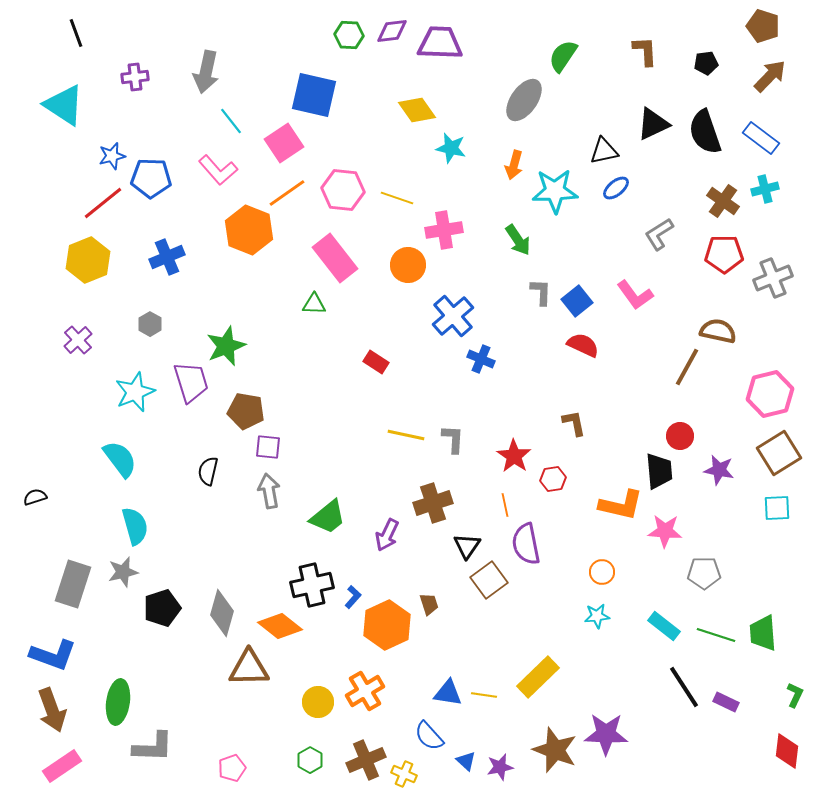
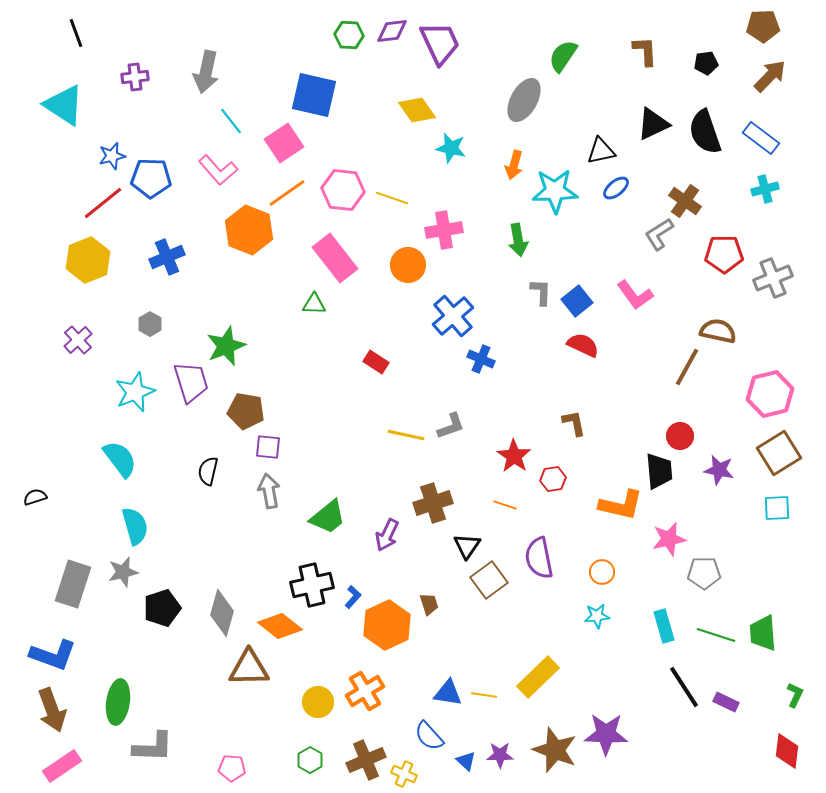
brown pentagon at (763, 26): rotated 20 degrees counterclockwise
purple trapezoid at (440, 43): rotated 63 degrees clockwise
gray ellipse at (524, 100): rotated 6 degrees counterclockwise
black triangle at (604, 151): moved 3 px left
yellow line at (397, 198): moved 5 px left
brown cross at (723, 201): moved 38 px left
green arrow at (518, 240): rotated 24 degrees clockwise
gray L-shape at (453, 439): moved 2 px left, 13 px up; rotated 68 degrees clockwise
orange line at (505, 505): rotated 60 degrees counterclockwise
pink star at (665, 531): moved 4 px right, 8 px down; rotated 16 degrees counterclockwise
purple semicircle at (526, 544): moved 13 px right, 14 px down
cyan rectangle at (664, 626): rotated 36 degrees clockwise
purple star at (500, 767): moved 12 px up; rotated 12 degrees clockwise
pink pentagon at (232, 768): rotated 24 degrees clockwise
